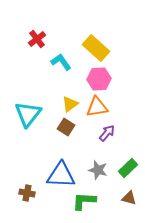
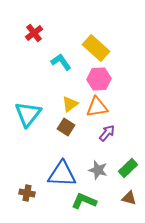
red cross: moved 3 px left, 6 px up
blue triangle: moved 1 px right, 1 px up
green L-shape: rotated 20 degrees clockwise
